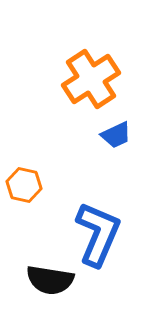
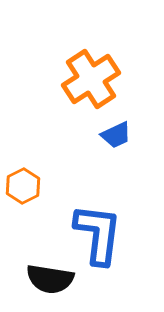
orange hexagon: moved 1 px left, 1 px down; rotated 20 degrees clockwise
blue L-shape: rotated 16 degrees counterclockwise
black semicircle: moved 1 px up
